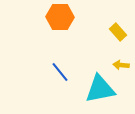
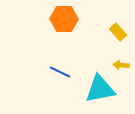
orange hexagon: moved 4 px right, 2 px down
blue line: rotated 25 degrees counterclockwise
